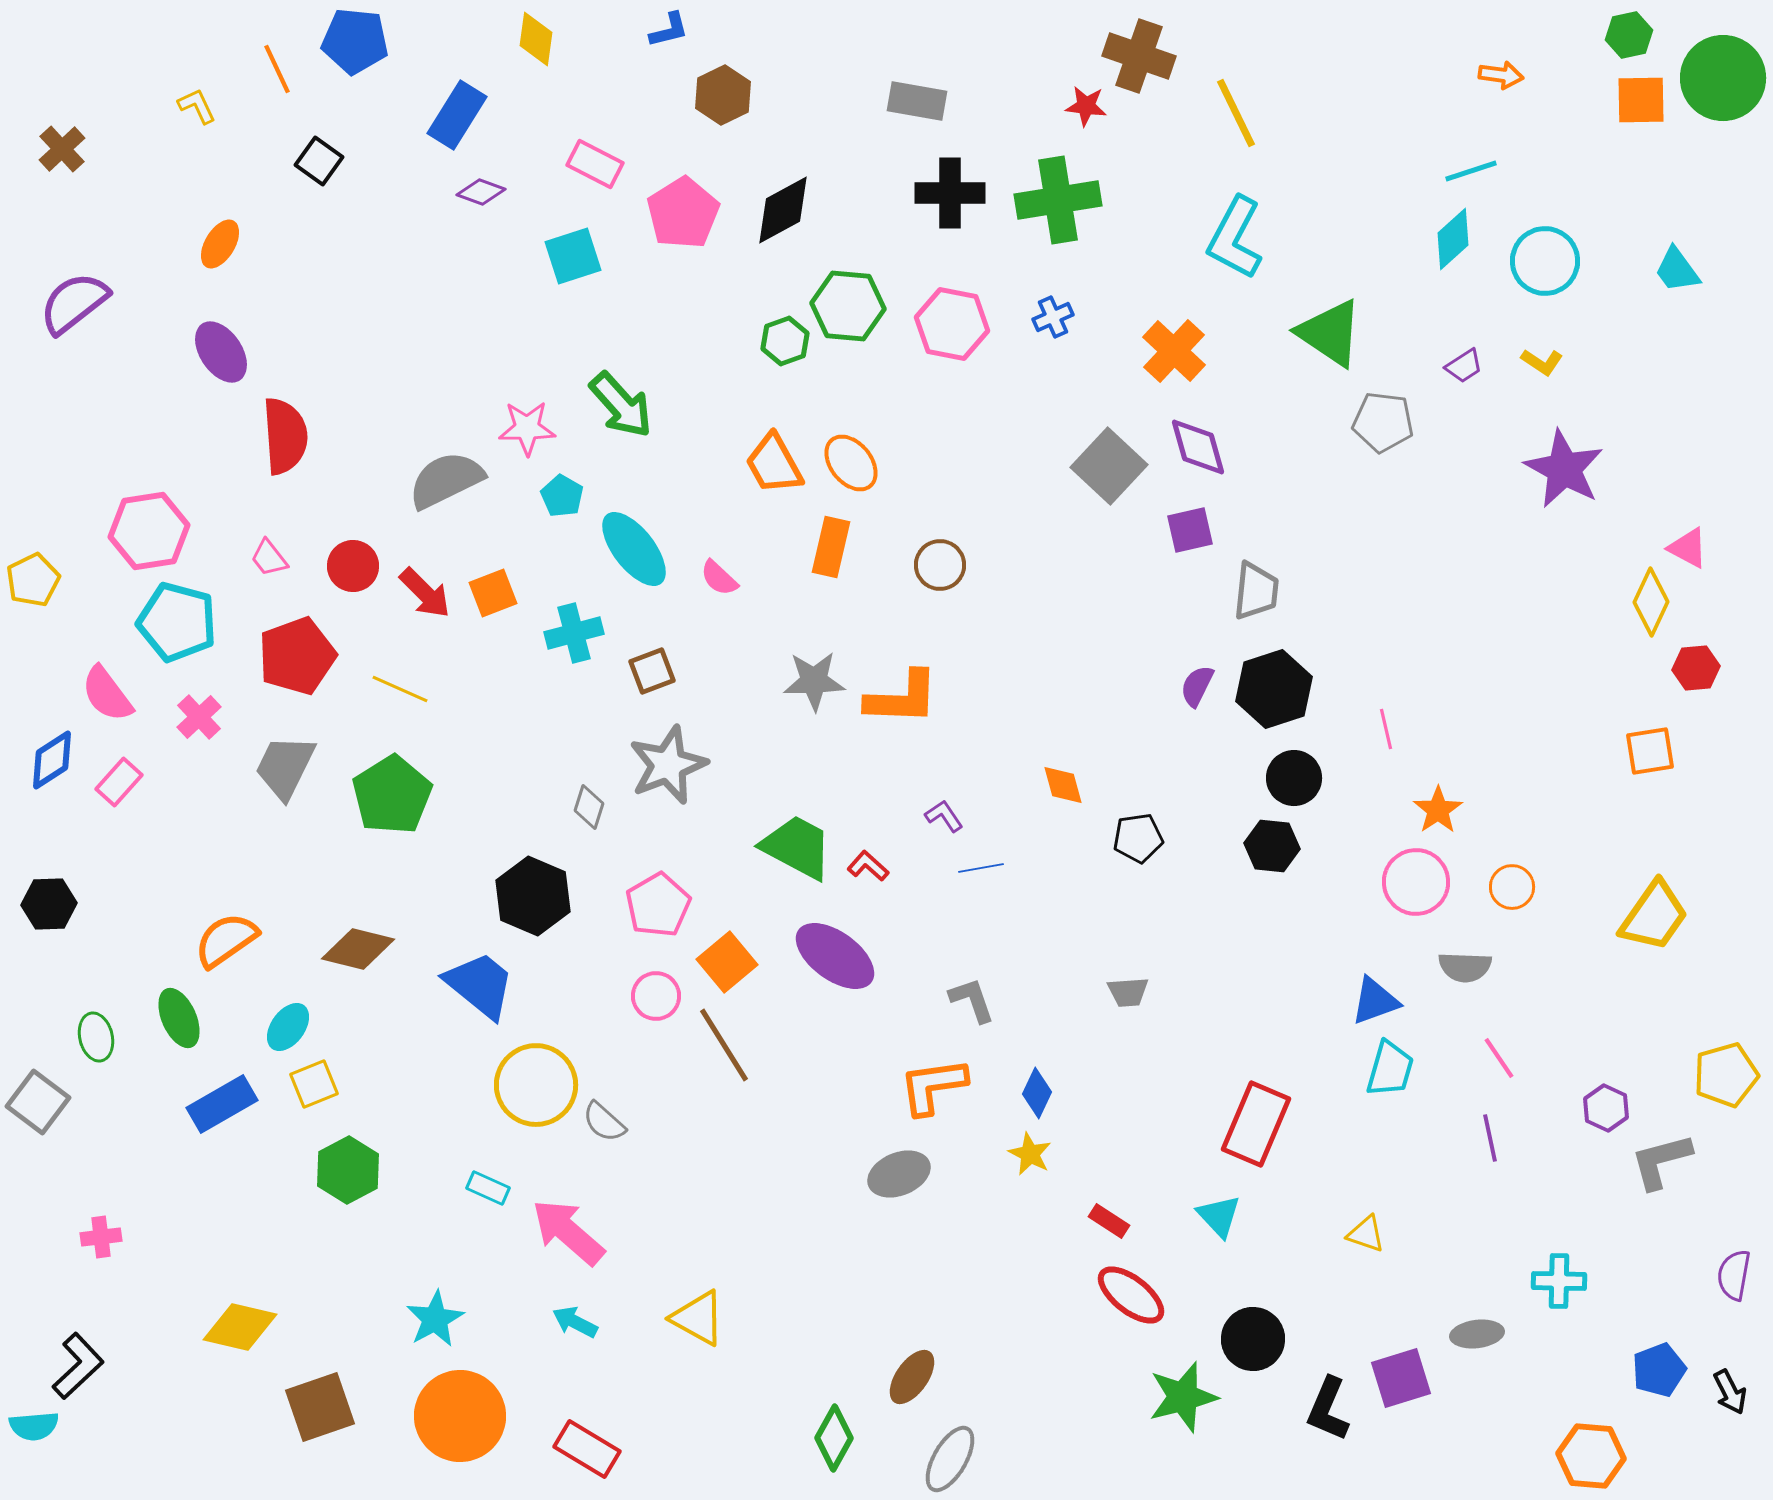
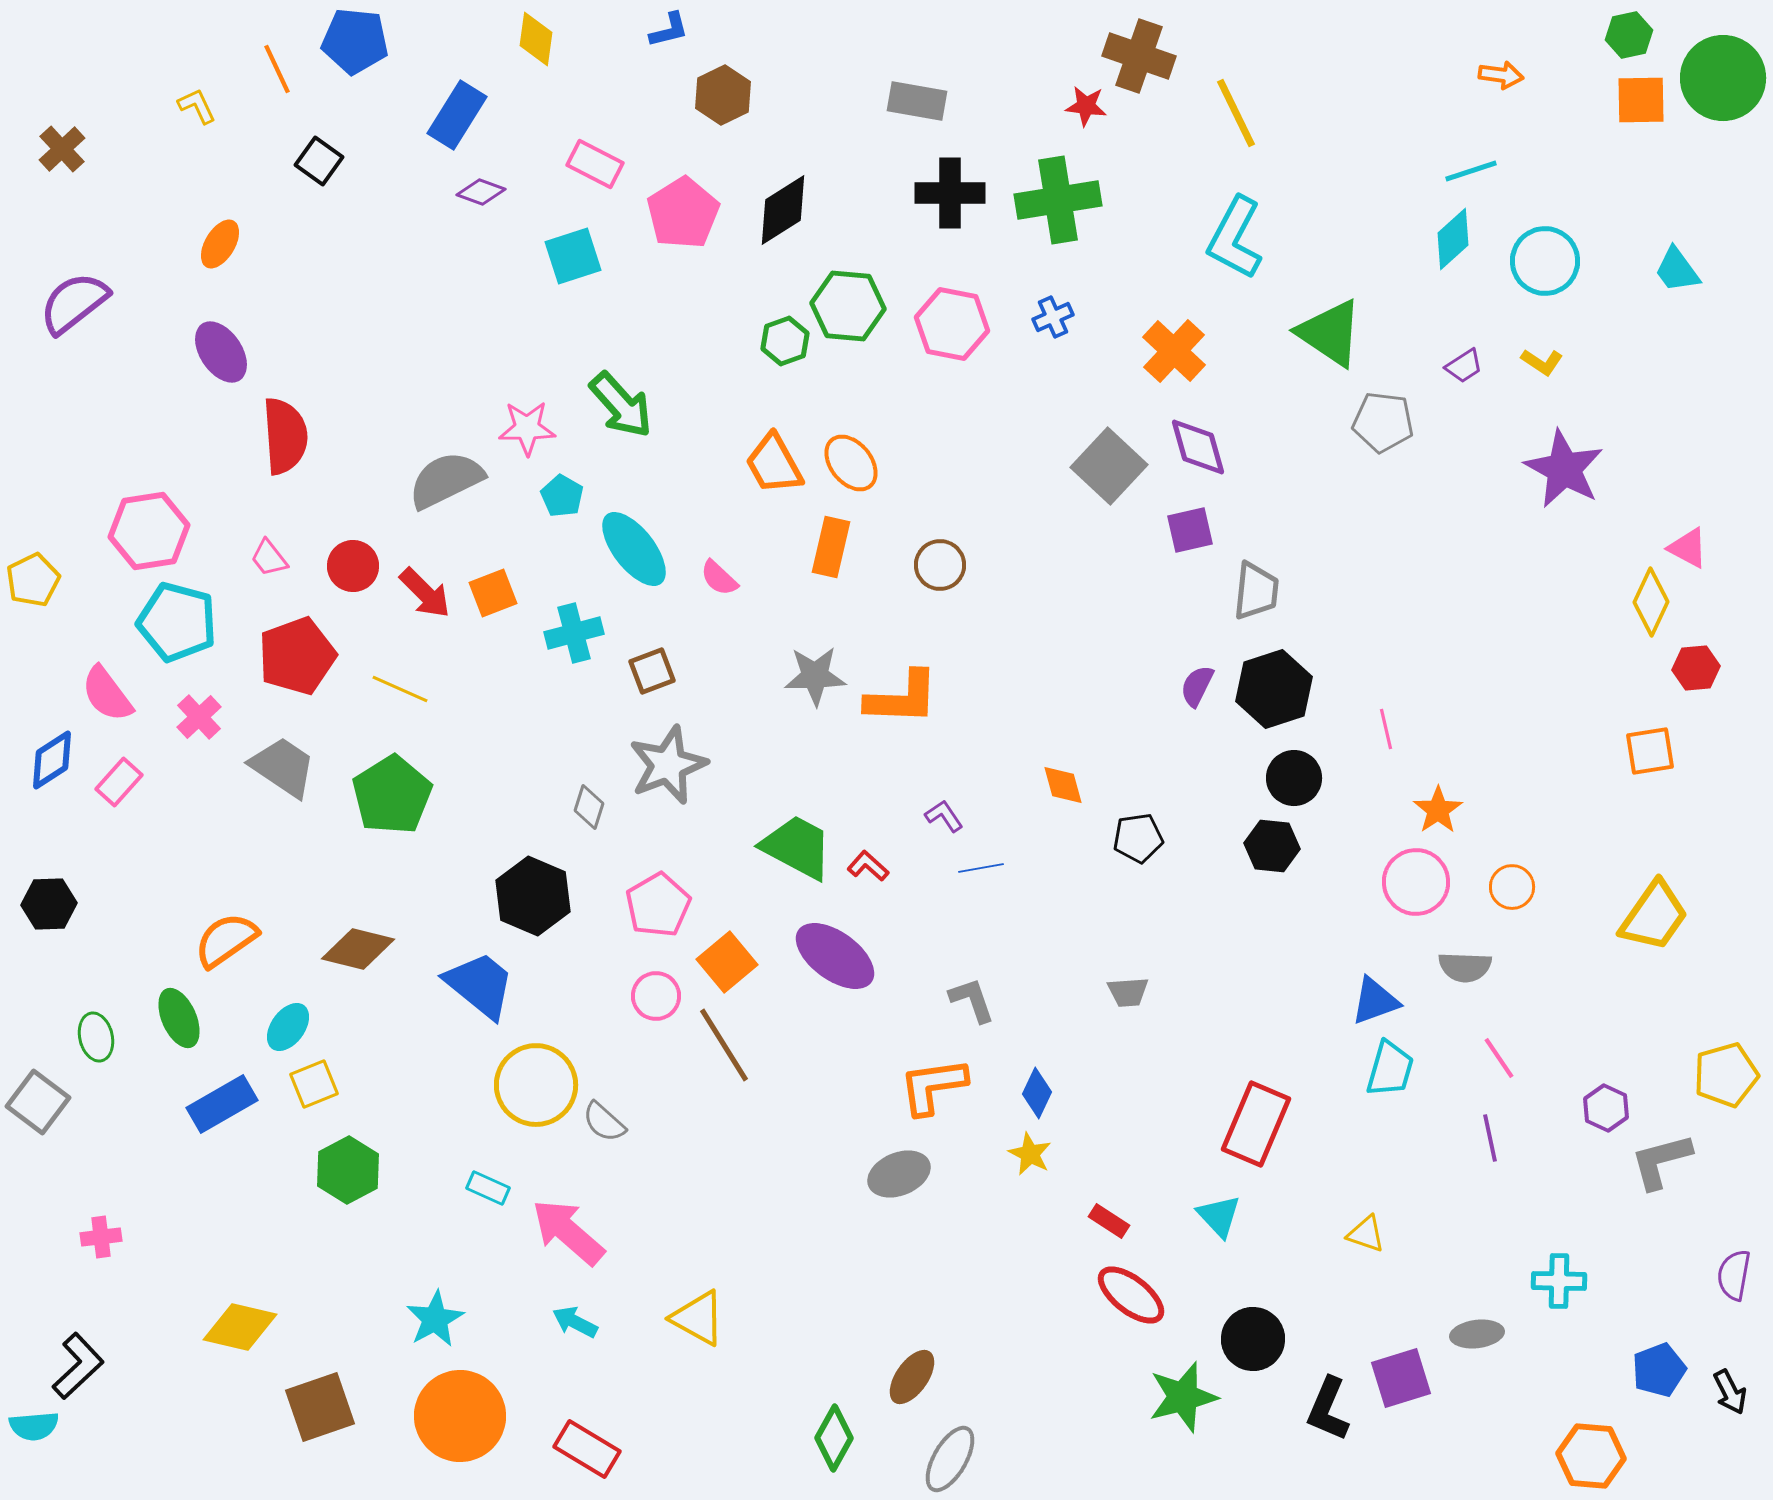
black diamond at (783, 210): rotated 4 degrees counterclockwise
gray star at (814, 681): moved 1 px right, 5 px up
gray trapezoid at (285, 767): moved 2 px left; rotated 98 degrees clockwise
